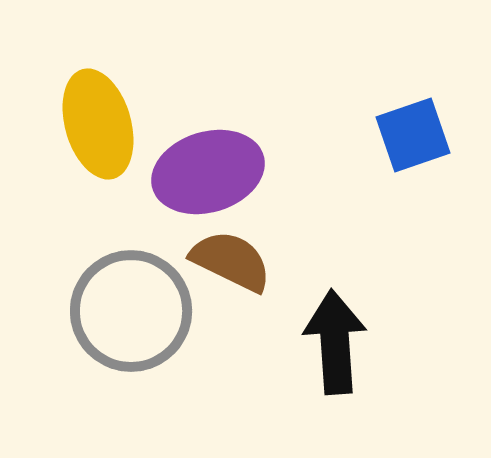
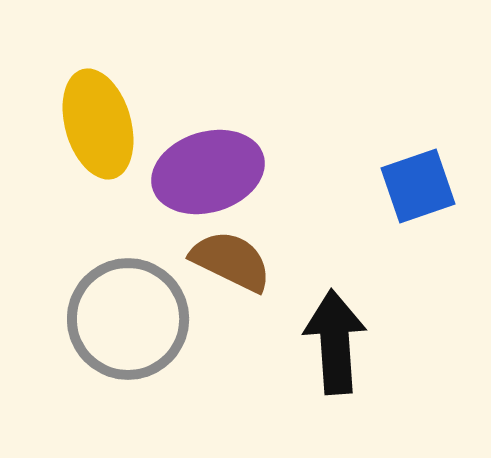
blue square: moved 5 px right, 51 px down
gray circle: moved 3 px left, 8 px down
